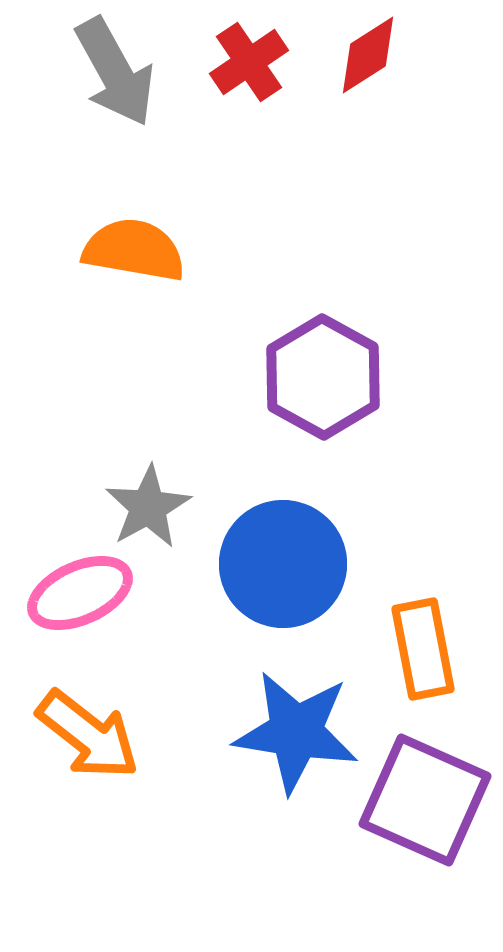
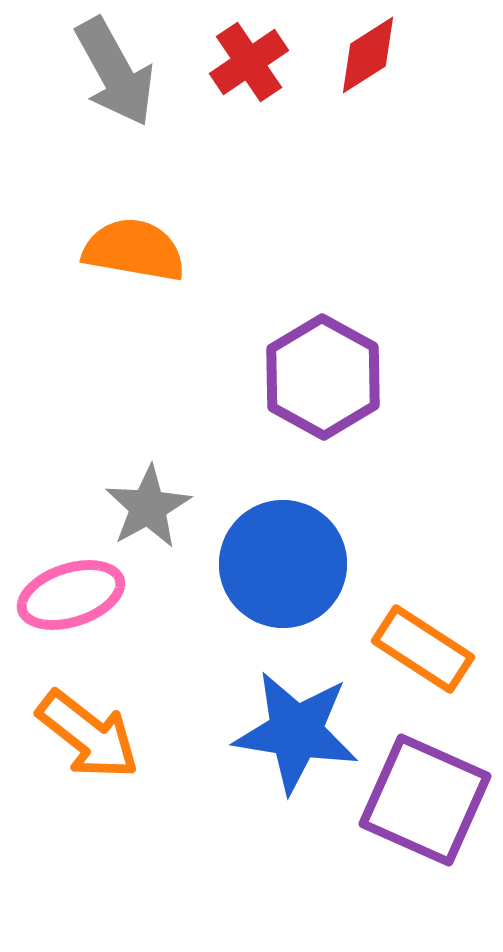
pink ellipse: moved 9 px left, 2 px down; rotated 6 degrees clockwise
orange rectangle: rotated 46 degrees counterclockwise
